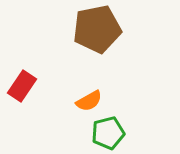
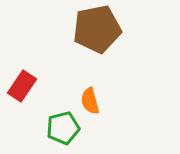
orange semicircle: moved 1 px right; rotated 104 degrees clockwise
green pentagon: moved 45 px left, 5 px up
